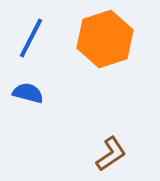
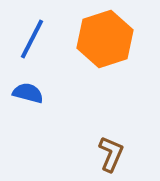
blue line: moved 1 px right, 1 px down
brown L-shape: rotated 33 degrees counterclockwise
